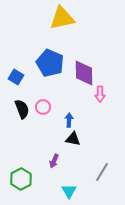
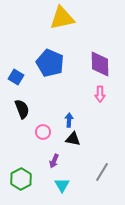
purple diamond: moved 16 px right, 9 px up
pink circle: moved 25 px down
cyan triangle: moved 7 px left, 6 px up
